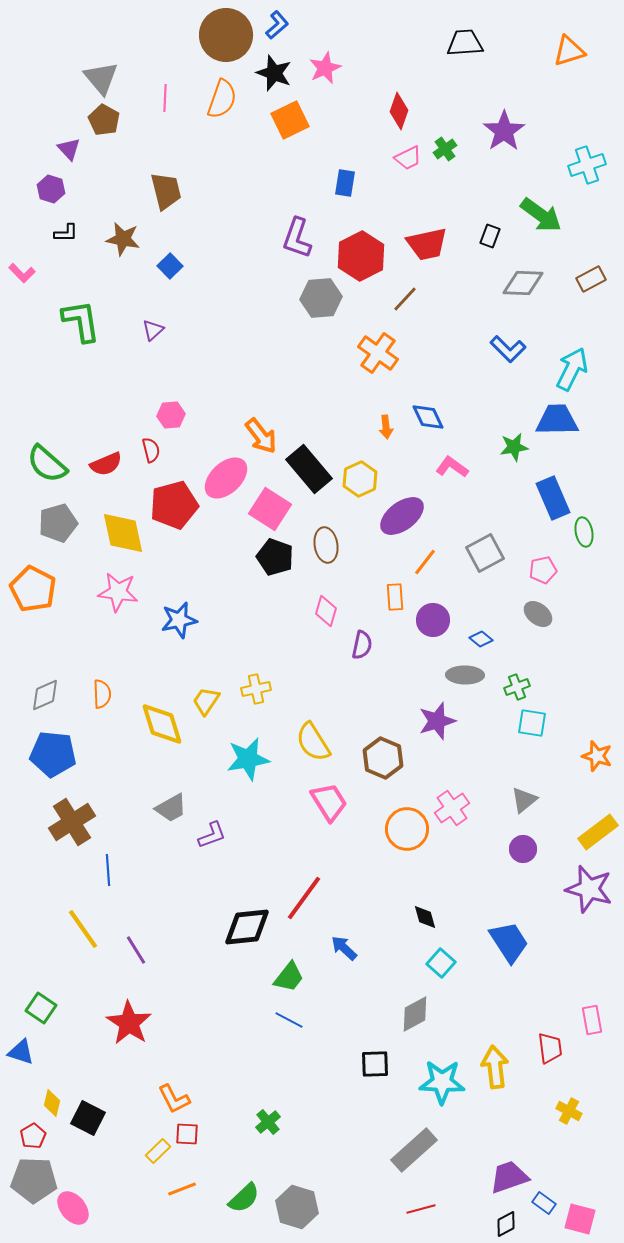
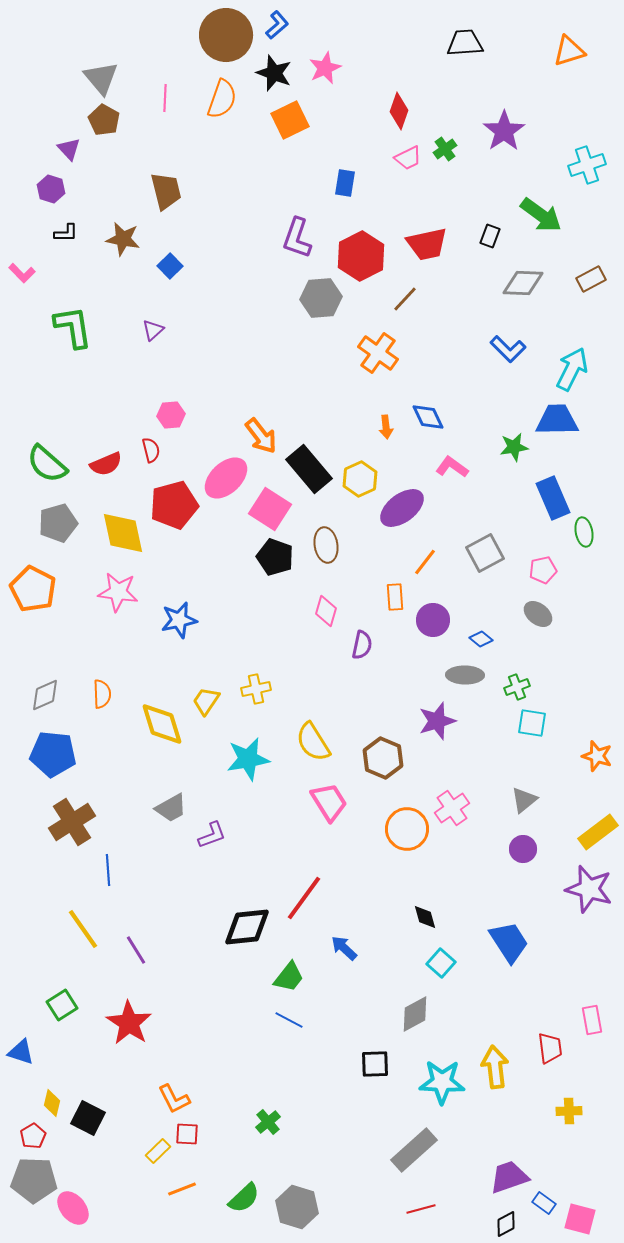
green L-shape at (81, 321): moved 8 px left, 6 px down
purple ellipse at (402, 516): moved 8 px up
green square at (41, 1008): moved 21 px right, 3 px up; rotated 24 degrees clockwise
yellow cross at (569, 1111): rotated 30 degrees counterclockwise
